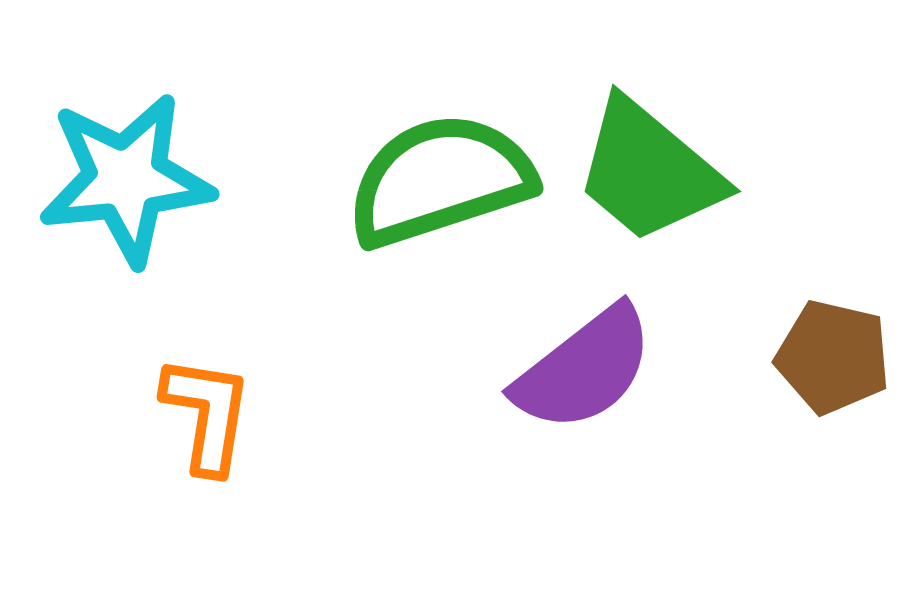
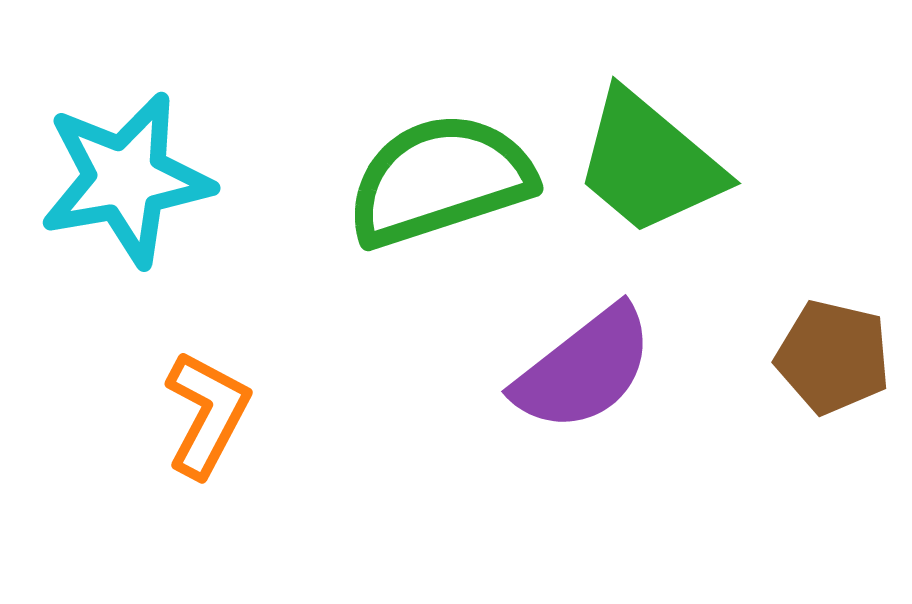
green trapezoid: moved 8 px up
cyan star: rotated 4 degrees counterclockwise
orange L-shape: rotated 19 degrees clockwise
